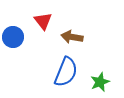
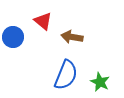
red triangle: rotated 12 degrees counterclockwise
blue semicircle: moved 3 px down
green star: rotated 24 degrees counterclockwise
